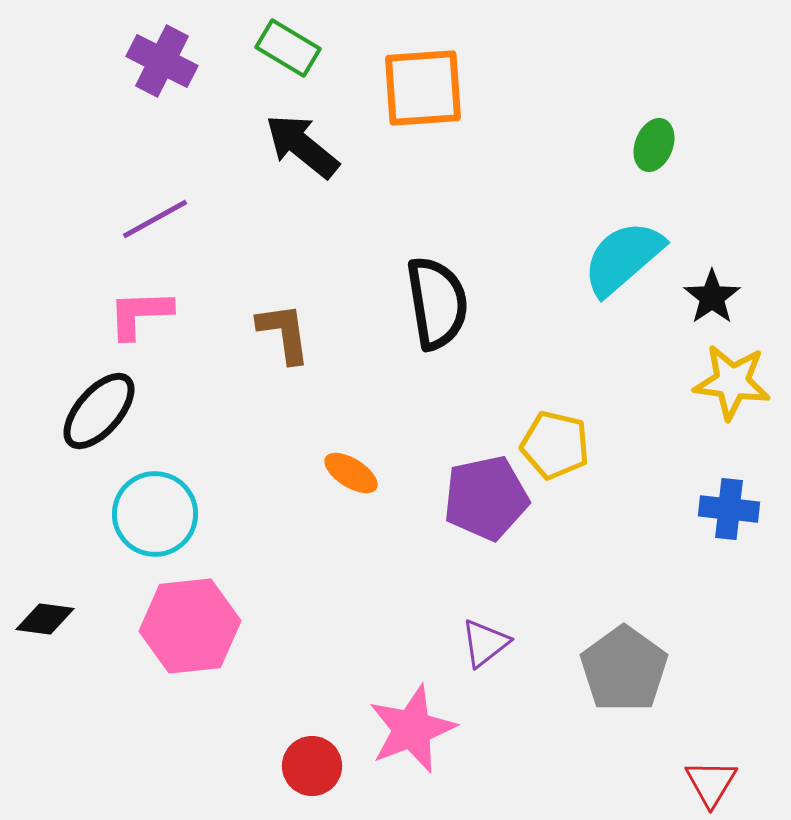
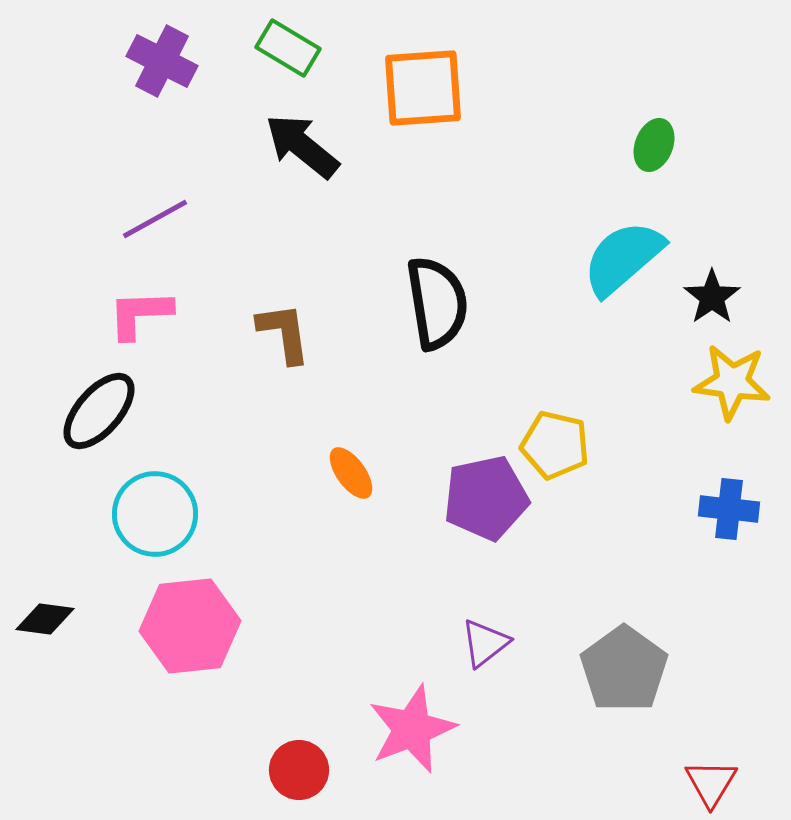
orange ellipse: rotated 22 degrees clockwise
red circle: moved 13 px left, 4 px down
